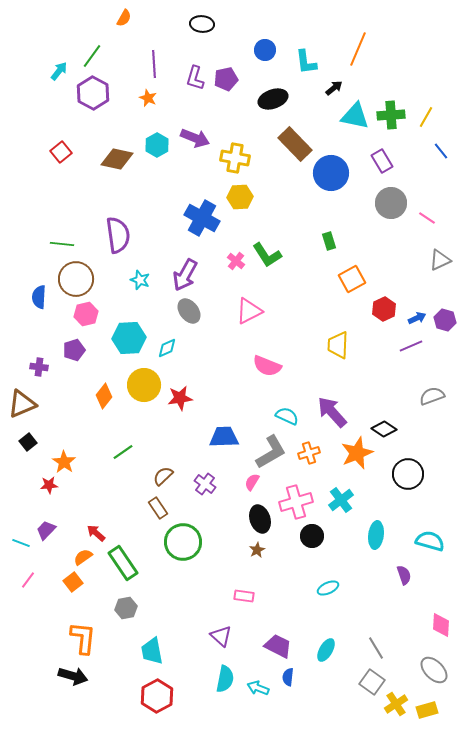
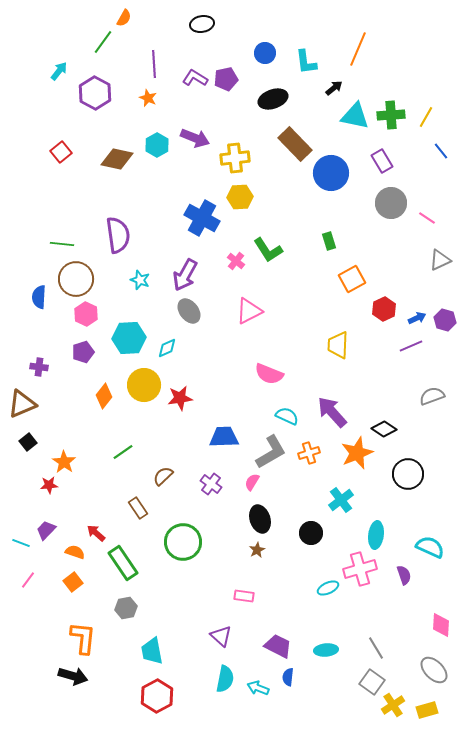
black ellipse at (202, 24): rotated 15 degrees counterclockwise
blue circle at (265, 50): moved 3 px down
green line at (92, 56): moved 11 px right, 14 px up
purple L-shape at (195, 78): rotated 105 degrees clockwise
purple hexagon at (93, 93): moved 2 px right
yellow cross at (235, 158): rotated 16 degrees counterclockwise
green L-shape at (267, 255): moved 1 px right, 5 px up
pink hexagon at (86, 314): rotated 20 degrees counterclockwise
purple pentagon at (74, 350): moved 9 px right, 2 px down
pink semicircle at (267, 366): moved 2 px right, 8 px down
purple cross at (205, 484): moved 6 px right
pink cross at (296, 502): moved 64 px right, 67 px down
brown rectangle at (158, 508): moved 20 px left
black circle at (312, 536): moved 1 px left, 3 px up
cyan semicircle at (430, 541): moved 6 px down; rotated 8 degrees clockwise
orange semicircle at (83, 557): moved 8 px left, 5 px up; rotated 54 degrees clockwise
cyan ellipse at (326, 650): rotated 55 degrees clockwise
yellow cross at (396, 704): moved 3 px left, 1 px down
